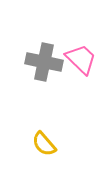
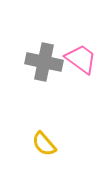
pink trapezoid: rotated 8 degrees counterclockwise
